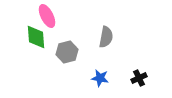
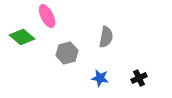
green diamond: moved 14 px left; rotated 45 degrees counterclockwise
gray hexagon: moved 1 px down
